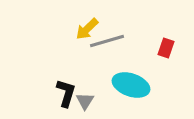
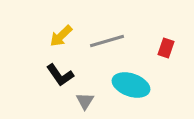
yellow arrow: moved 26 px left, 7 px down
black L-shape: moved 6 px left, 18 px up; rotated 128 degrees clockwise
